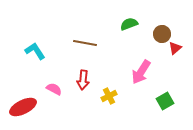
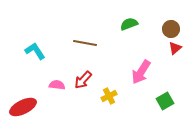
brown circle: moved 9 px right, 5 px up
red arrow: rotated 36 degrees clockwise
pink semicircle: moved 3 px right, 4 px up; rotated 21 degrees counterclockwise
